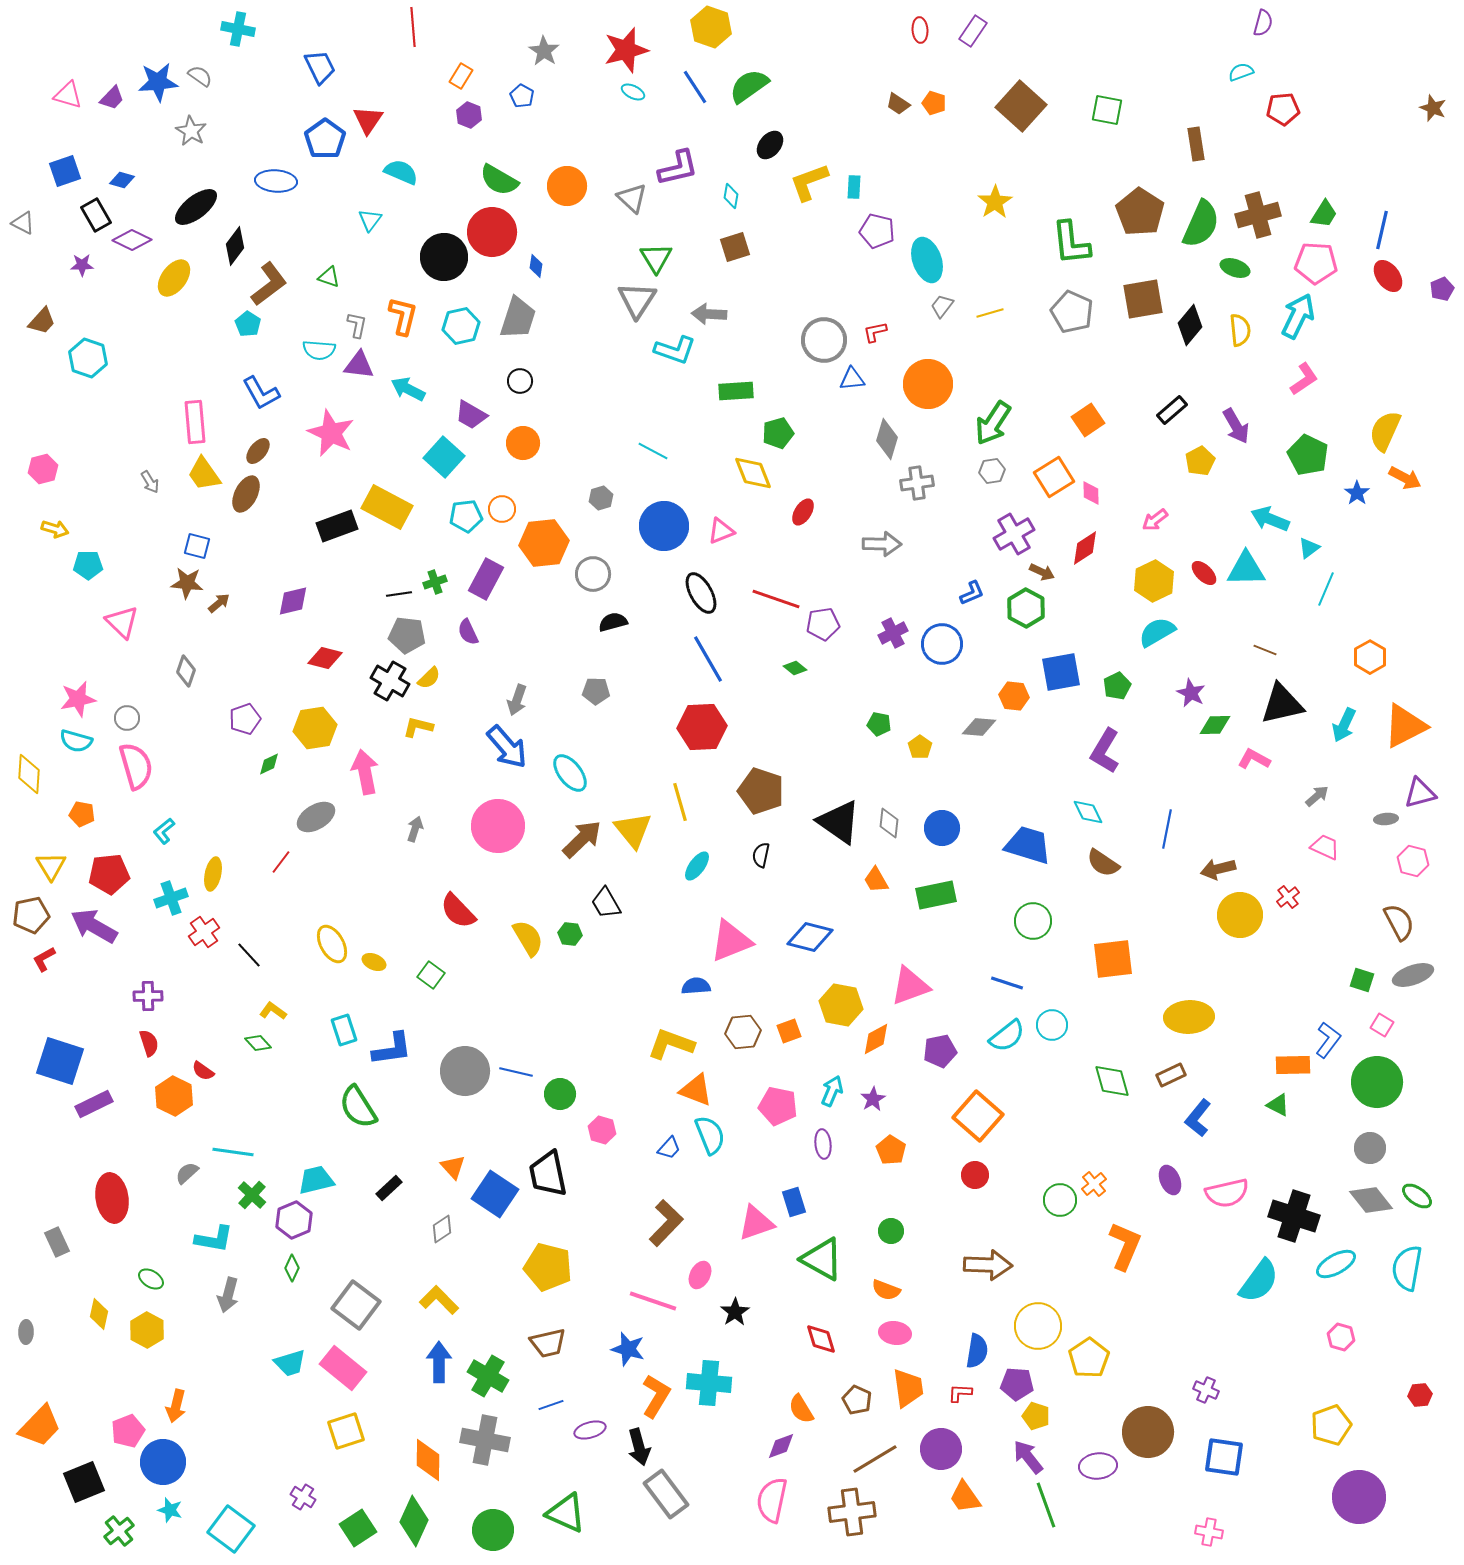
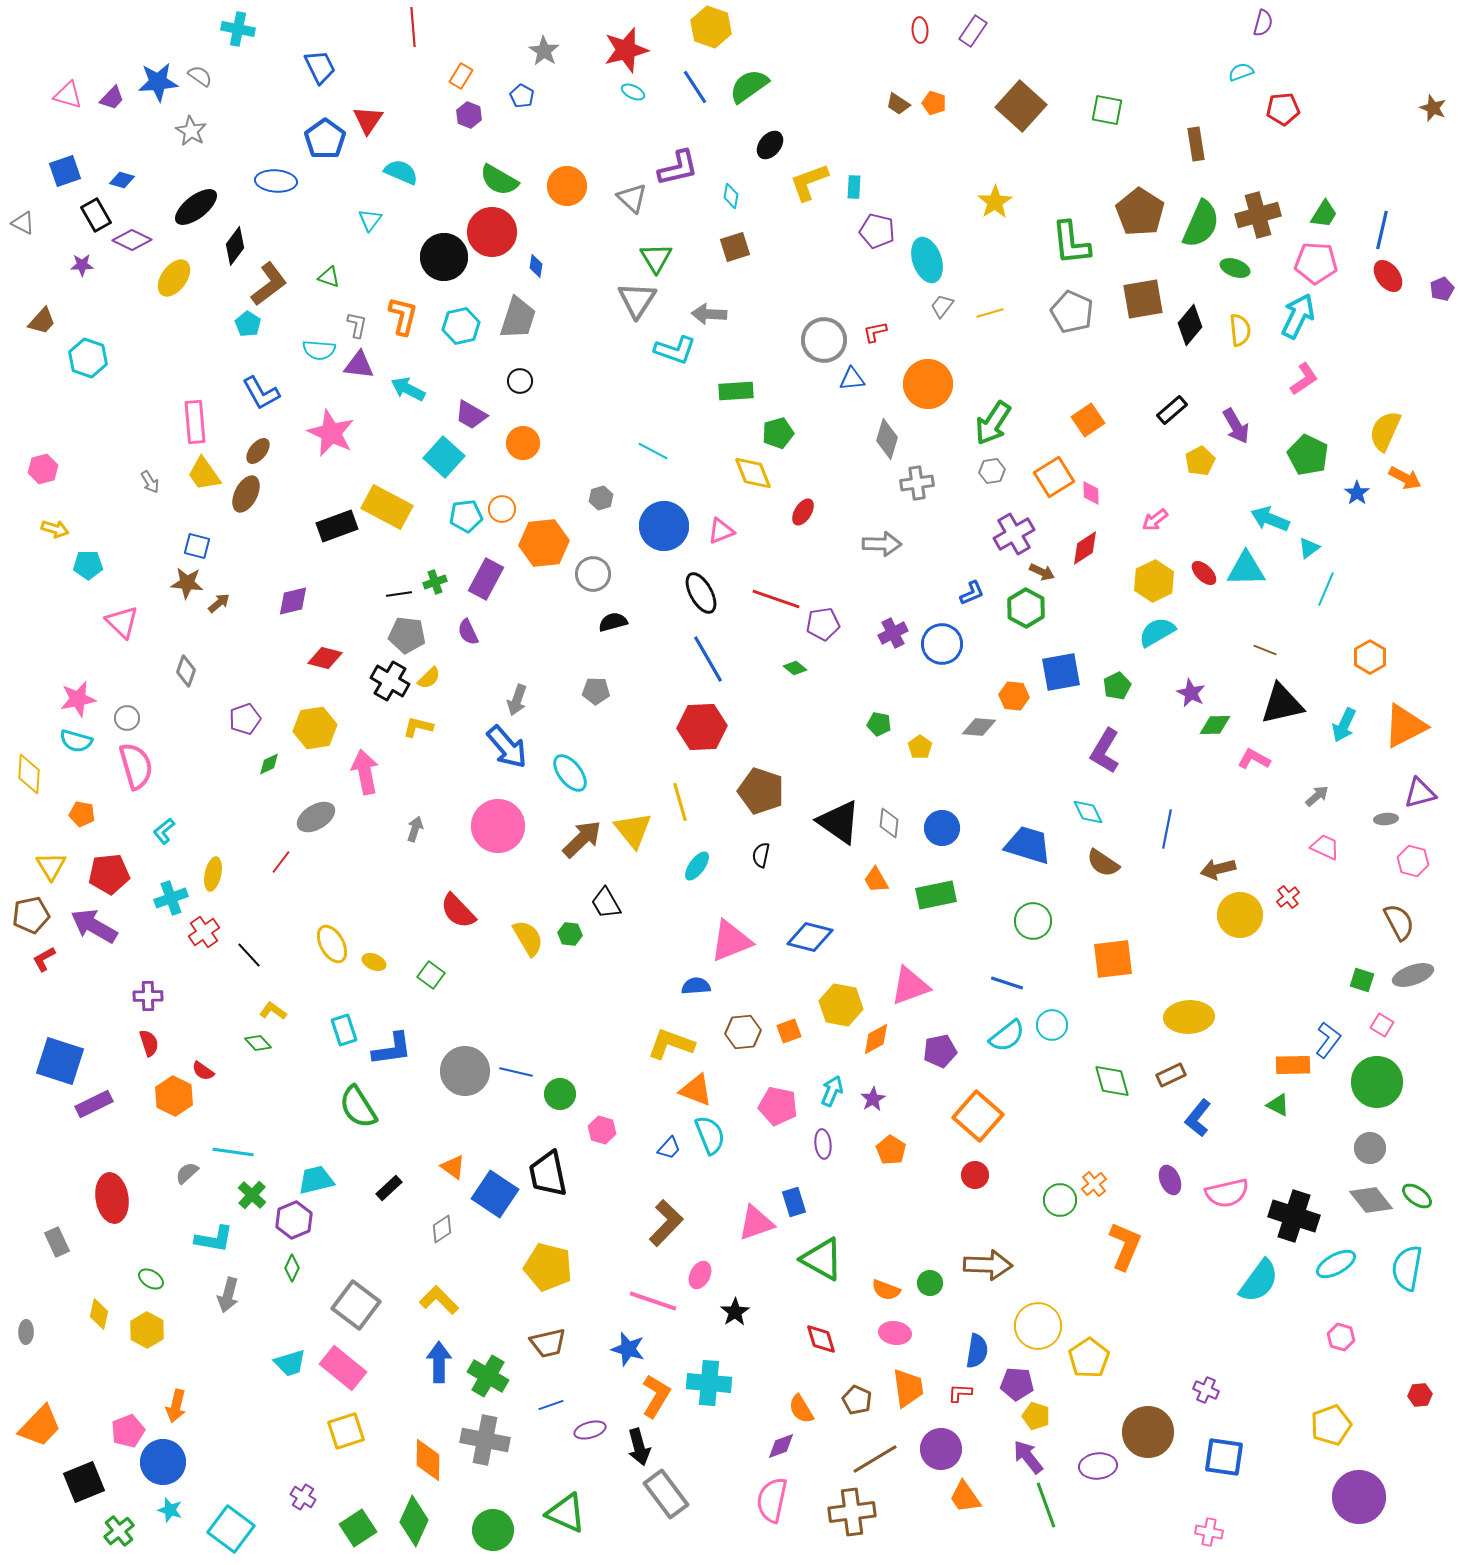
orange triangle at (453, 1167): rotated 12 degrees counterclockwise
green circle at (891, 1231): moved 39 px right, 52 px down
